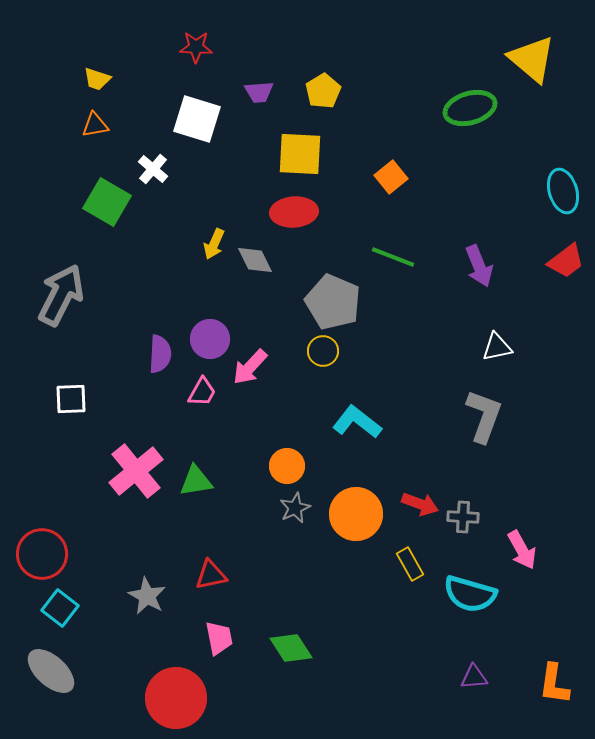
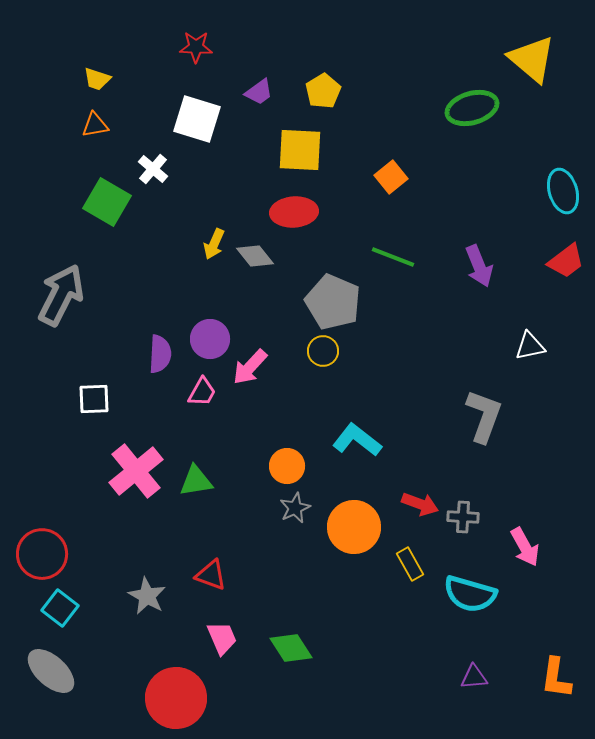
purple trapezoid at (259, 92): rotated 32 degrees counterclockwise
green ellipse at (470, 108): moved 2 px right
yellow square at (300, 154): moved 4 px up
gray diamond at (255, 260): moved 4 px up; rotated 12 degrees counterclockwise
white triangle at (497, 347): moved 33 px right, 1 px up
white square at (71, 399): moved 23 px right
cyan L-shape at (357, 422): moved 18 px down
orange circle at (356, 514): moved 2 px left, 13 px down
pink arrow at (522, 550): moved 3 px right, 3 px up
red triangle at (211, 575): rotated 32 degrees clockwise
pink trapezoid at (219, 638): moved 3 px right; rotated 12 degrees counterclockwise
orange L-shape at (554, 684): moved 2 px right, 6 px up
